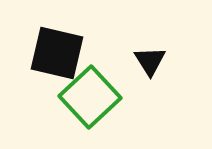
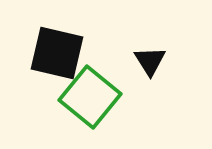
green square: rotated 8 degrees counterclockwise
